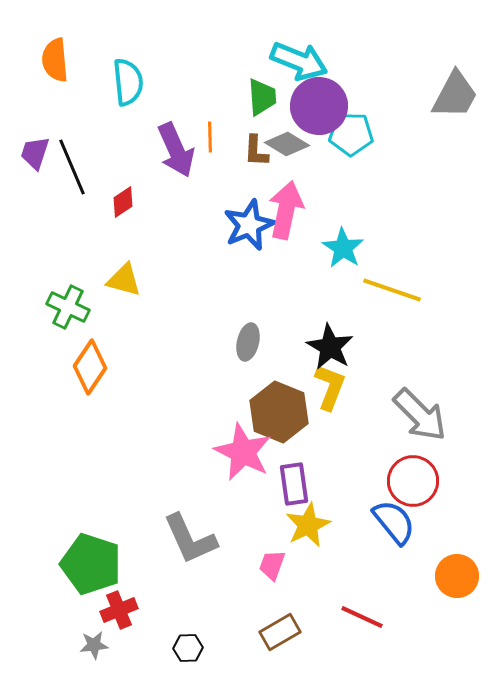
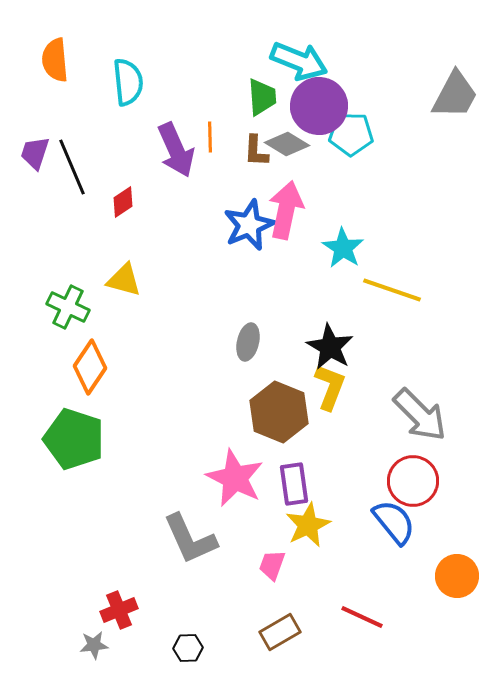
pink star: moved 8 px left, 26 px down
green pentagon: moved 17 px left, 125 px up
